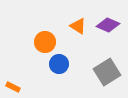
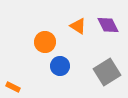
purple diamond: rotated 40 degrees clockwise
blue circle: moved 1 px right, 2 px down
